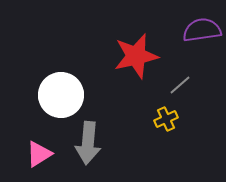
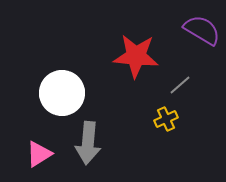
purple semicircle: rotated 39 degrees clockwise
red star: rotated 18 degrees clockwise
white circle: moved 1 px right, 2 px up
